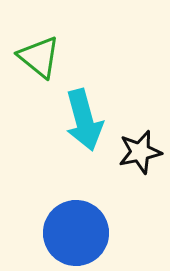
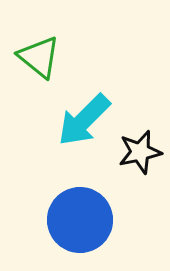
cyan arrow: rotated 60 degrees clockwise
blue circle: moved 4 px right, 13 px up
